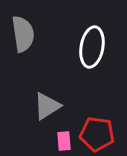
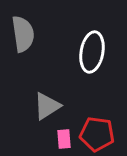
white ellipse: moved 5 px down
pink rectangle: moved 2 px up
